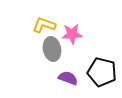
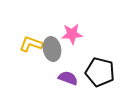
yellow L-shape: moved 13 px left, 19 px down
black pentagon: moved 2 px left
